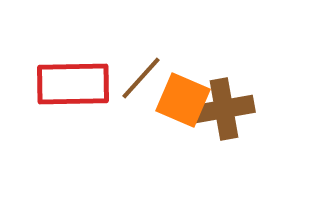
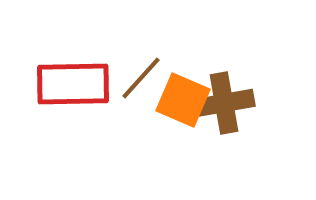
brown cross: moved 6 px up
